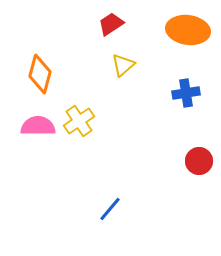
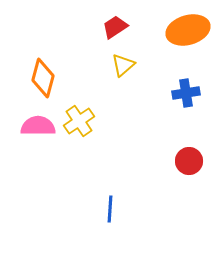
red trapezoid: moved 4 px right, 3 px down
orange ellipse: rotated 24 degrees counterclockwise
orange diamond: moved 3 px right, 4 px down
red circle: moved 10 px left
blue line: rotated 36 degrees counterclockwise
